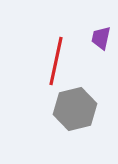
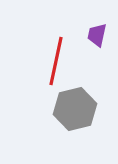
purple trapezoid: moved 4 px left, 3 px up
